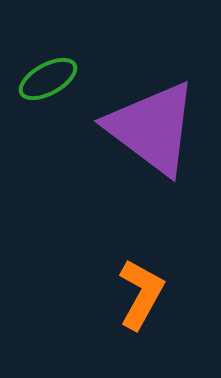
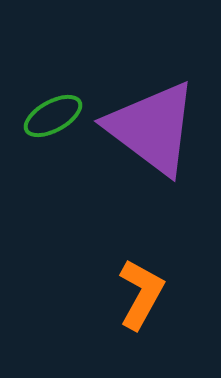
green ellipse: moved 5 px right, 37 px down
